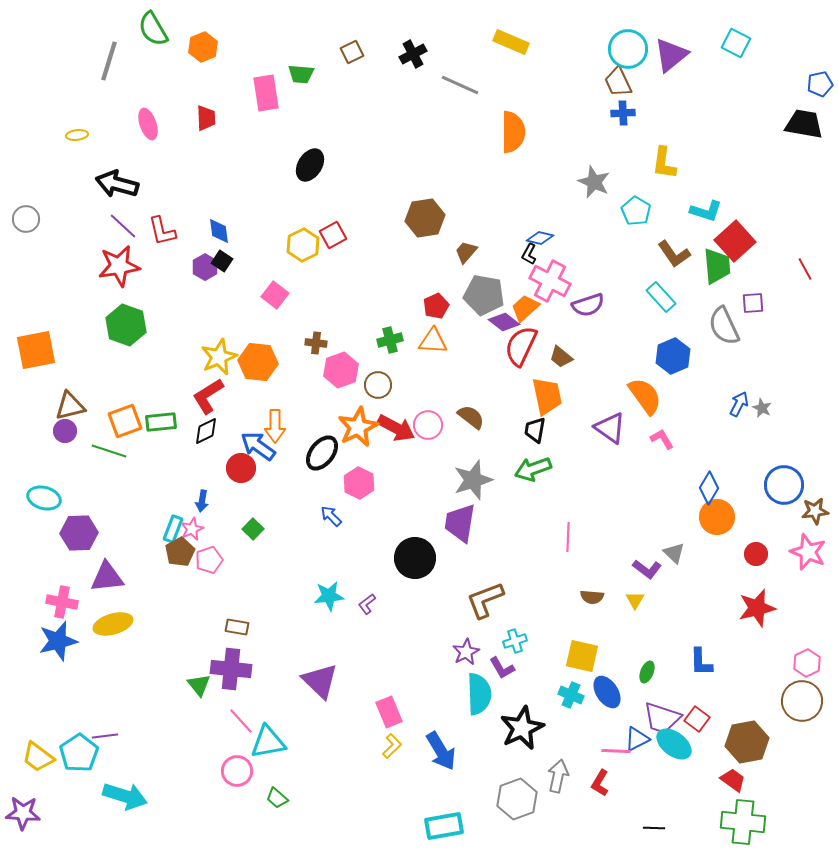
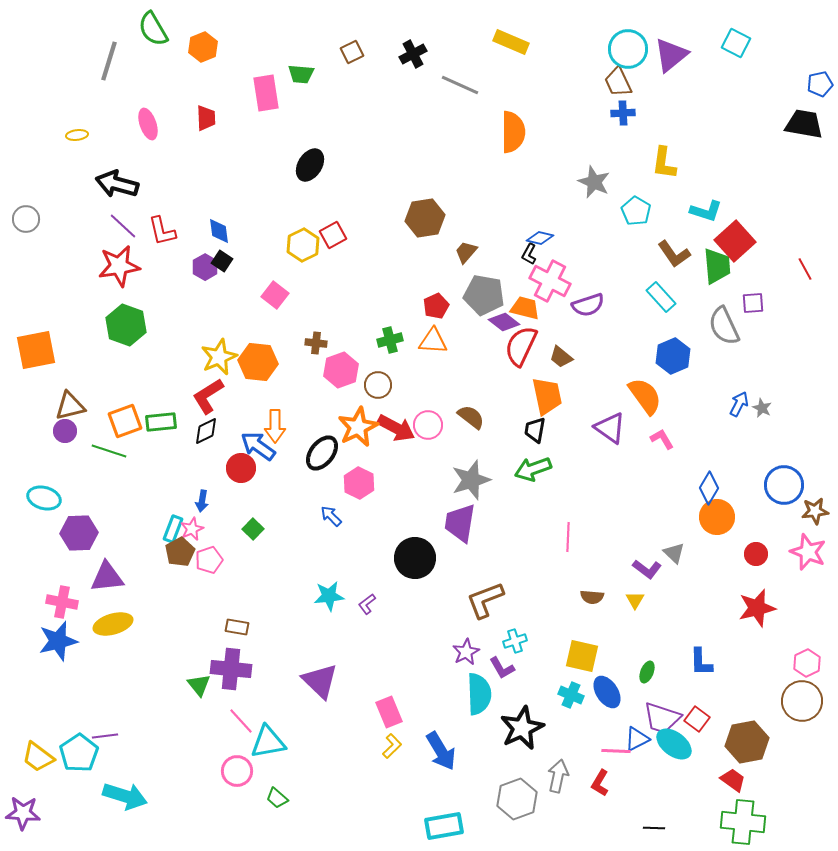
orange trapezoid at (525, 308): rotated 56 degrees clockwise
gray star at (473, 480): moved 2 px left
